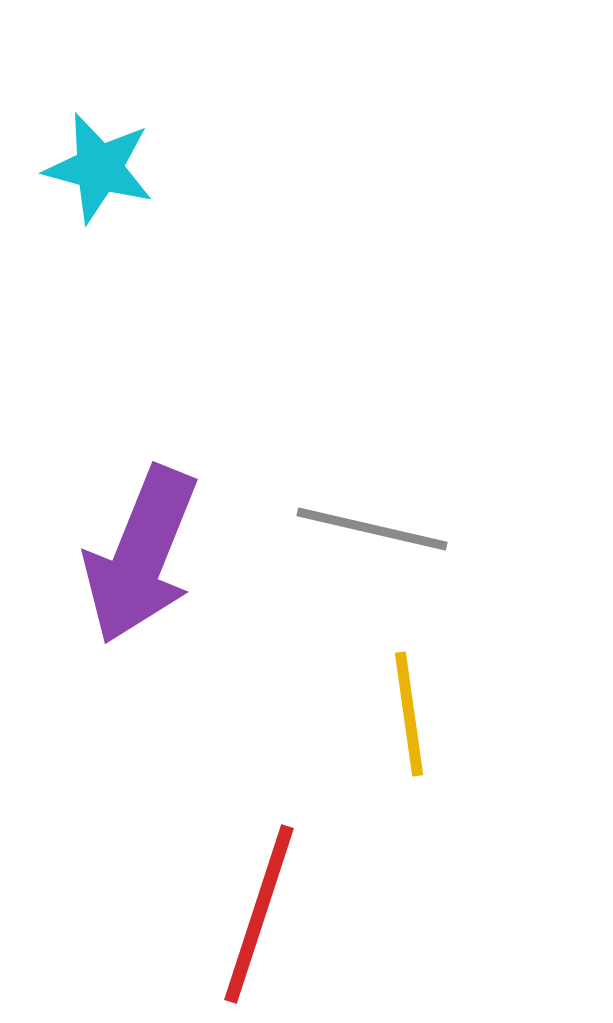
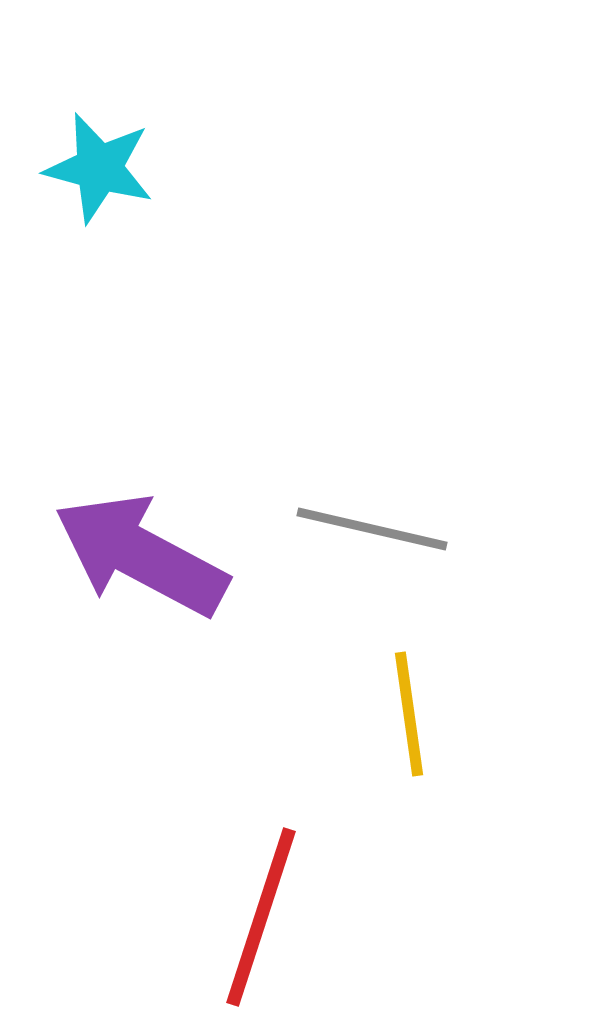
purple arrow: rotated 96 degrees clockwise
red line: moved 2 px right, 3 px down
